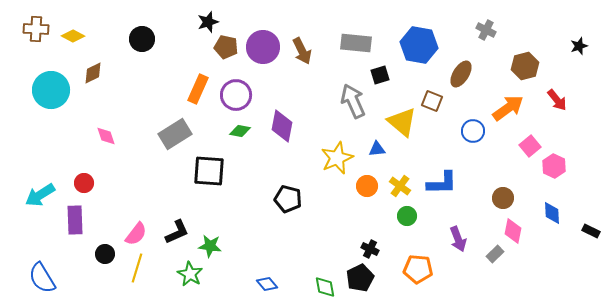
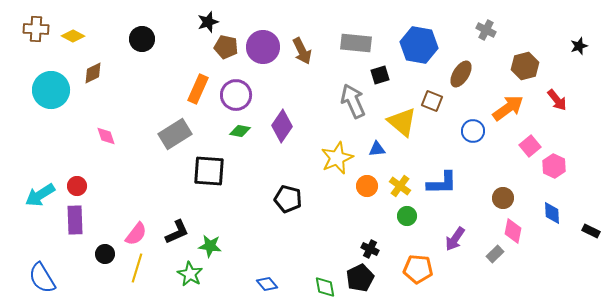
purple diamond at (282, 126): rotated 24 degrees clockwise
red circle at (84, 183): moved 7 px left, 3 px down
purple arrow at (458, 239): moved 3 px left; rotated 55 degrees clockwise
